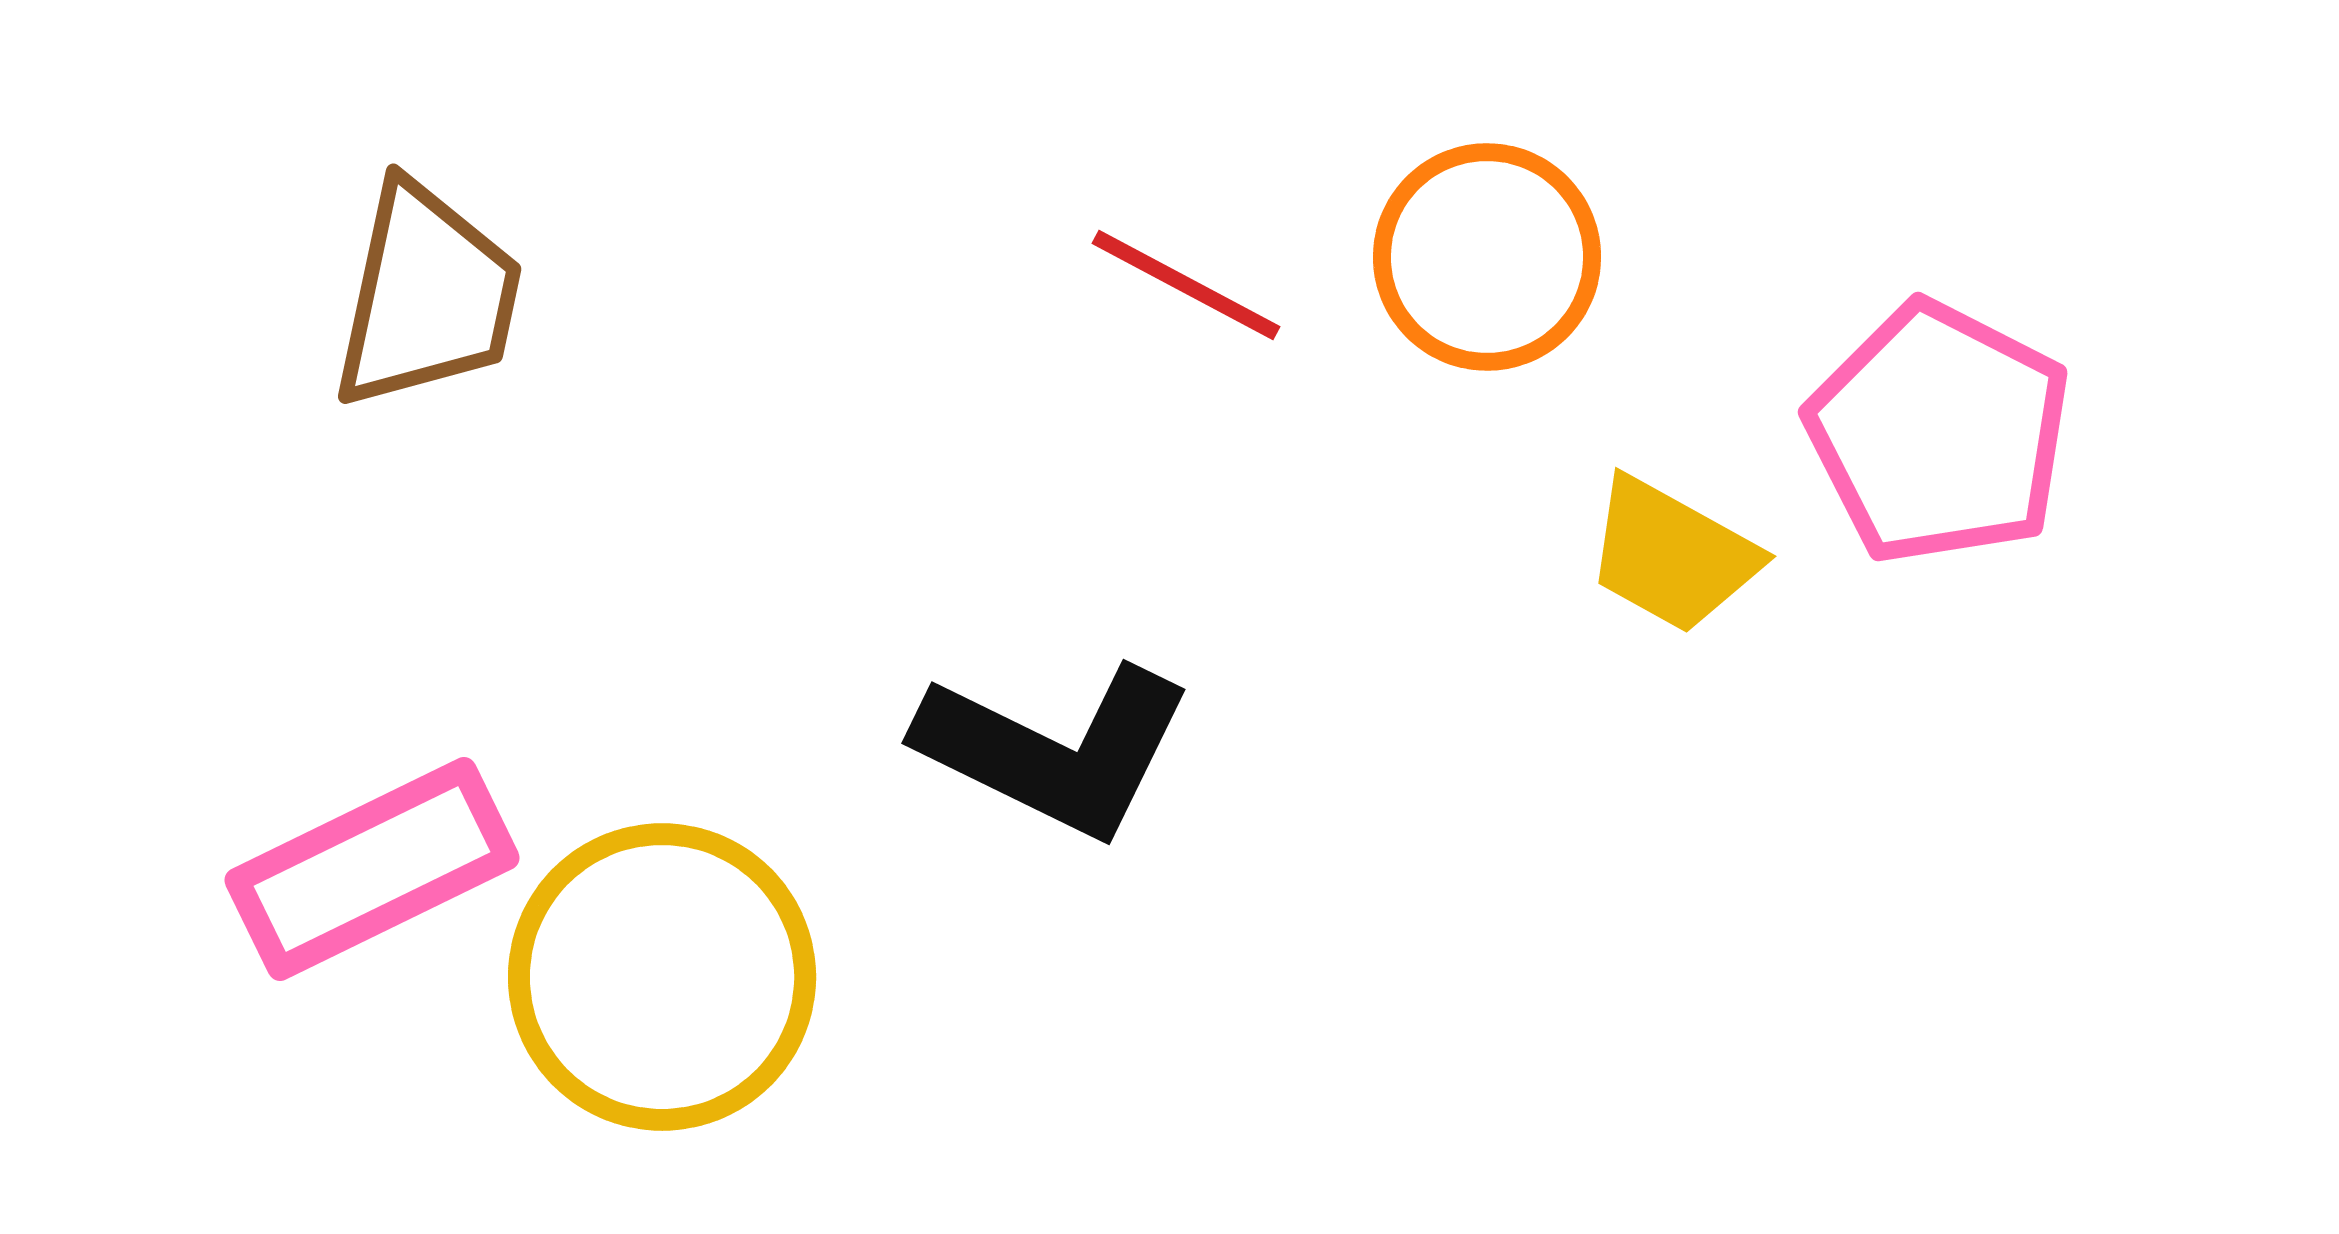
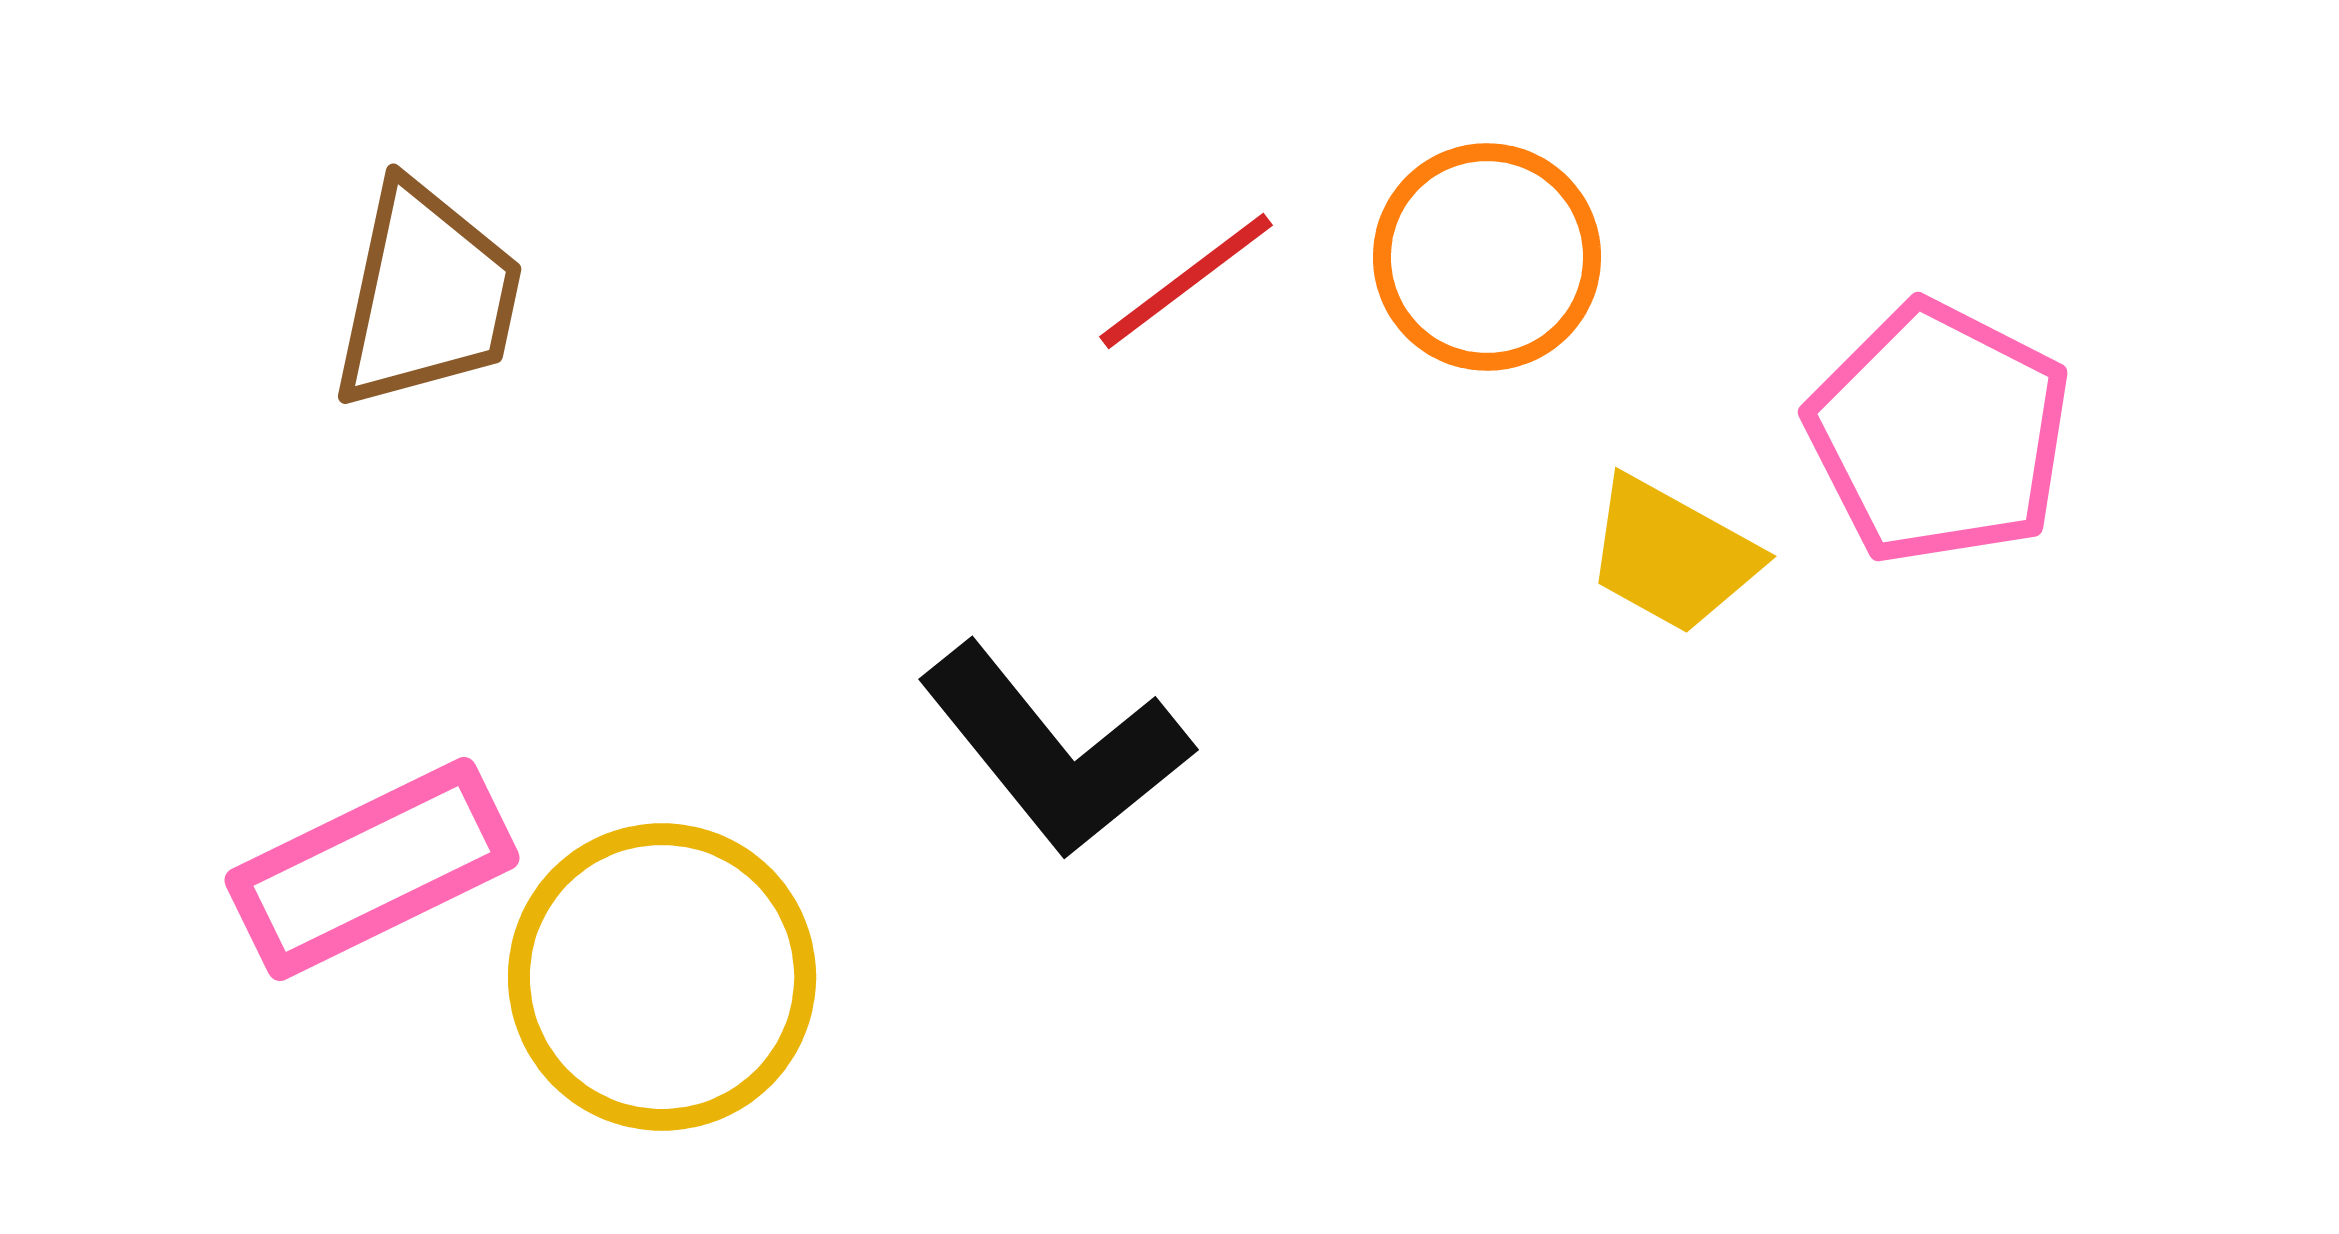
red line: moved 4 px up; rotated 65 degrees counterclockwise
black L-shape: rotated 25 degrees clockwise
